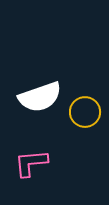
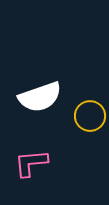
yellow circle: moved 5 px right, 4 px down
